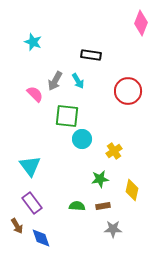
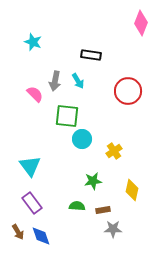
gray arrow: rotated 18 degrees counterclockwise
green star: moved 7 px left, 2 px down
brown rectangle: moved 4 px down
brown arrow: moved 1 px right, 6 px down
blue diamond: moved 2 px up
